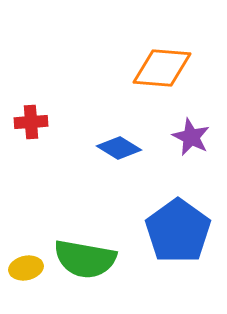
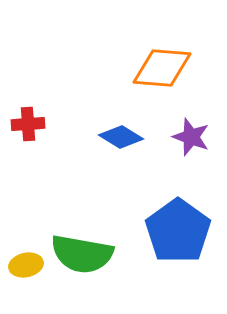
red cross: moved 3 px left, 2 px down
purple star: rotated 6 degrees counterclockwise
blue diamond: moved 2 px right, 11 px up
green semicircle: moved 3 px left, 5 px up
yellow ellipse: moved 3 px up
